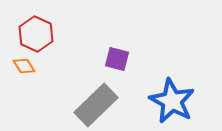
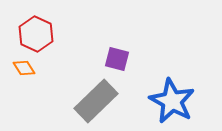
orange diamond: moved 2 px down
gray rectangle: moved 4 px up
